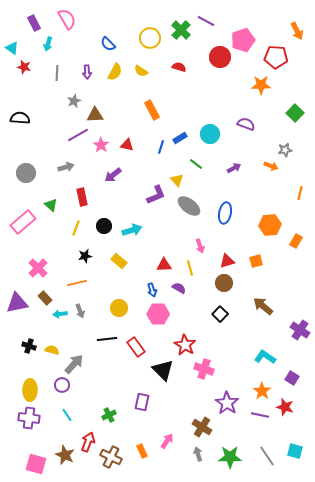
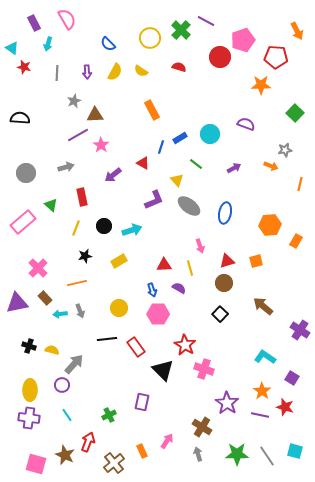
red triangle at (127, 145): moved 16 px right, 18 px down; rotated 16 degrees clockwise
orange line at (300, 193): moved 9 px up
purple L-shape at (156, 195): moved 2 px left, 5 px down
yellow rectangle at (119, 261): rotated 70 degrees counterclockwise
brown cross at (111, 457): moved 3 px right, 6 px down; rotated 25 degrees clockwise
green star at (230, 457): moved 7 px right, 3 px up
